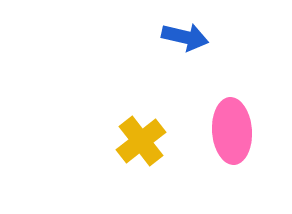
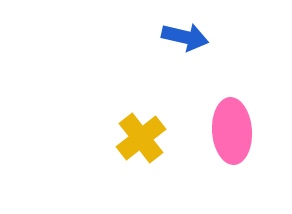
yellow cross: moved 3 px up
